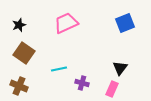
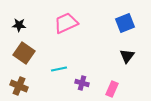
black star: rotated 24 degrees clockwise
black triangle: moved 7 px right, 12 px up
